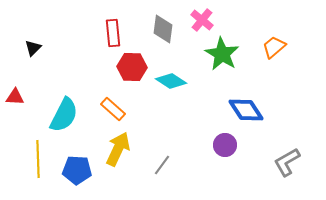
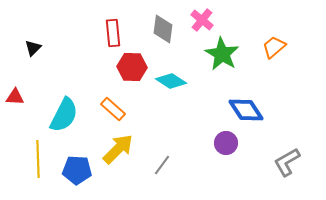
purple circle: moved 1 px right, 2 px up
yellow arrow: rotated 20 degrees clockwise
